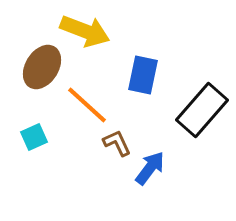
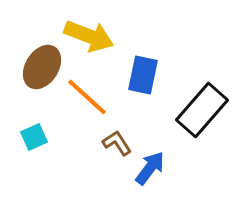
yellow arrow: moved 4 px right, 5 px down
orange line: moved 8 px up
brown L-shape: rotated 8 degrees counterclockwise
